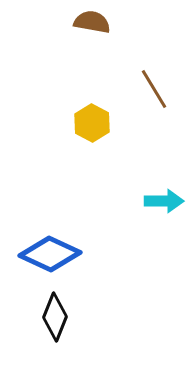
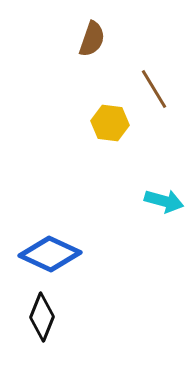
brown semicircle: moved 17 px down; rotated 99 degrees clockwise
yellow hexagon: moved 18 px right; rotated 21 degrees counterclockwise
cyan arrow: rotated 15 degrees clockwise
black diamond: moved 13 px left
